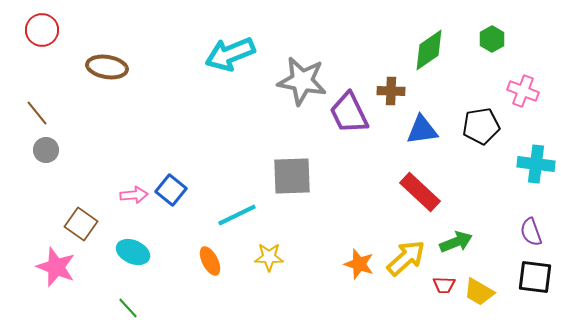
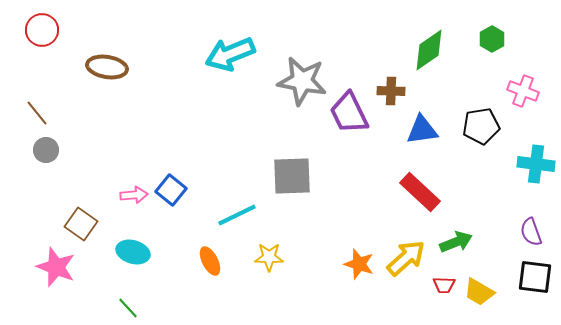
cyan ellipse: rotated 8 degrees counterclockwise
